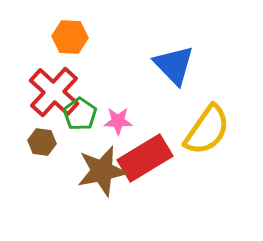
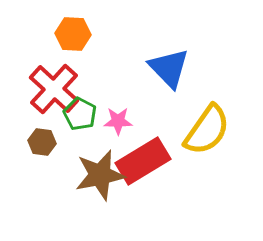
orange hexagon: moved 3 px right, 3 px up
blue triangle: moved 5 px left, 3 px down
red cross: moved 3 px up
green pentagon: rotated 8 degrees counterclockwise
red rectangle: moved 2 px left, 3 px down
brown star: moved 2 px left, 4 px down
